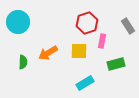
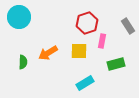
cyan circle: moved 1 px right, 5 px up
